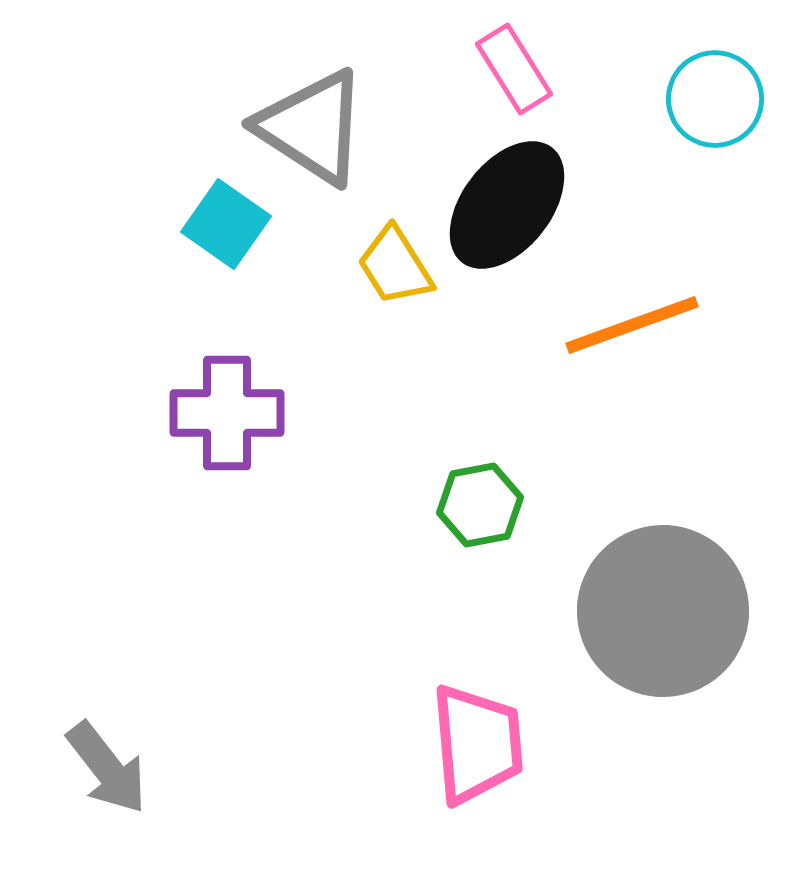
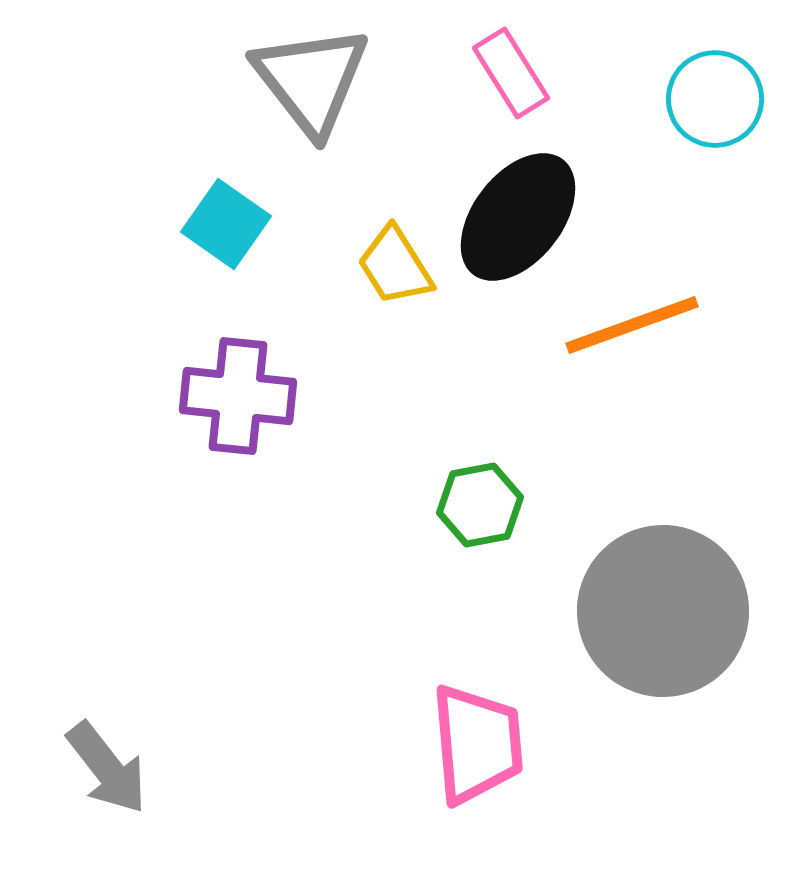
pink rectangle: moved 3 px left, 4 px down
gray triangle: moved 1 px left, 47 px up; rotated 19 degrees clockwise
black ellipse: moved 11 px right, 12 px down
purple cross: moved 11 px right, 17 px up; rotated 6 degrees clockwise
